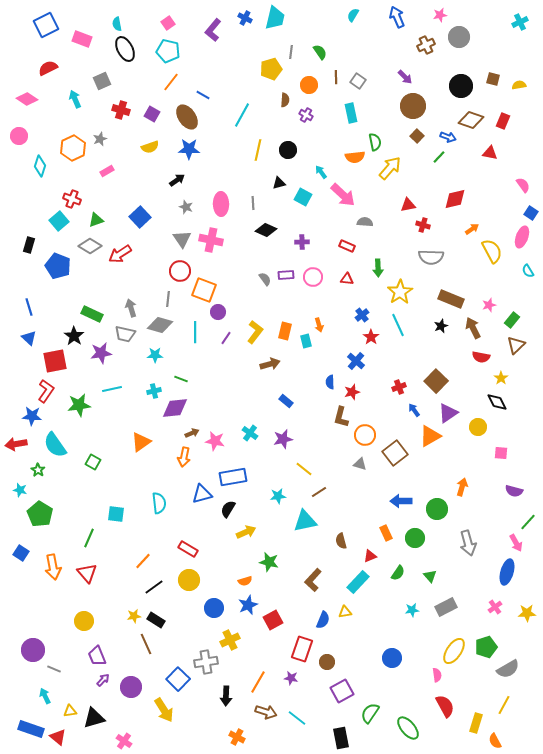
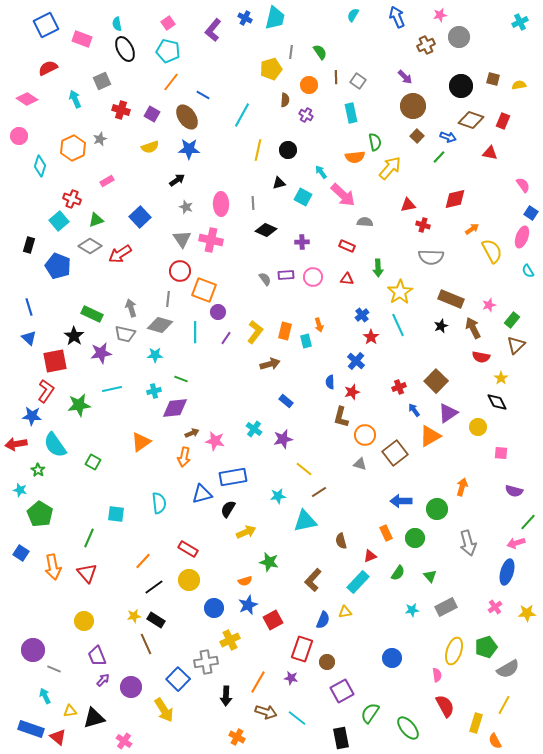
pink rectangle at (107, 171): moved 10 px down
cyan cross at (250, 433): moved 4 px right, 4 px up
pink arrow at (516, 543): rotated 102 degrees clockwise
yellow ellipse at (454, 651): rotated 16 degrees counterclockwise
